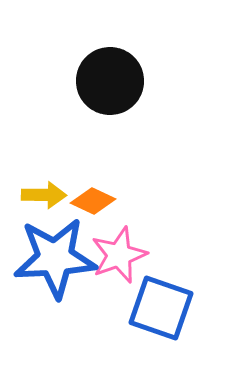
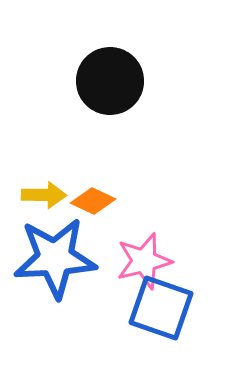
pink star: moved 25 px right, 6 px down; rotated 6 degrees clockwise
